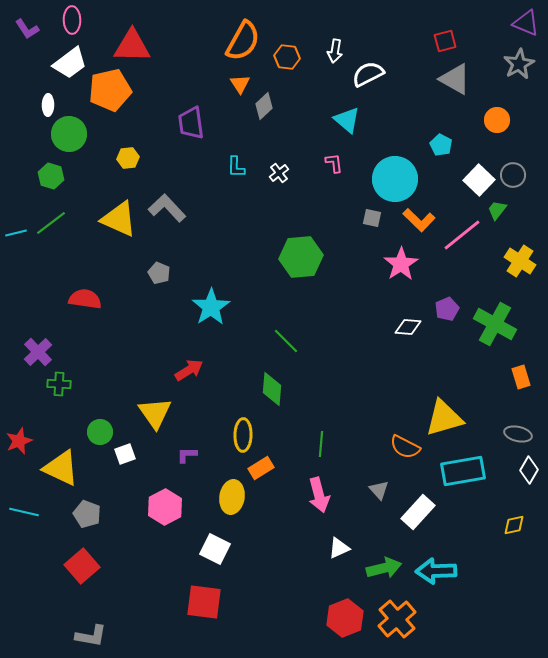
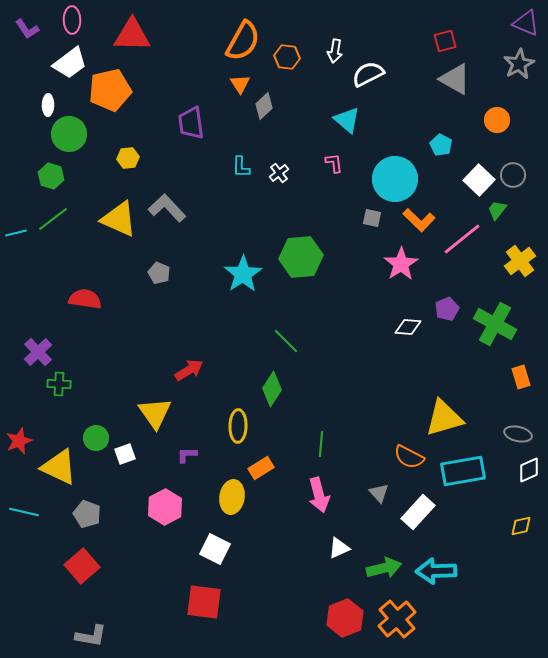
red triangle at (132, 46): moved 11 px up
cyan L-shape at (236, 167): moved 5 px right
green line at (51, 223): moved 2 px right, 4 px up
pink line at (462, 235): moved 4 px down
yellow cross at (520, 261): rotated 20 degrees clockwise
cyan star at (211, 307): moved 32 px right, 33 px up
green diamond at (272, 389): rotated 28 degrees clockwise
green circle at (100, 432): moved 4 px left, 6 px down
yellow ellipse at (243, 435): moved 5 px left, 9 px up
orange semicircle at (405, 447): moved 4 px right, 10 px down
yellow triangle at (61, 468): moved 2 px left, 1 px up
white diamond at (529, 470): rotated 36 degrees clockwise
gray triangle at (379, 490): moved 3 px down
yellow diamond at (514, 525): moved 7 px right, 1 px down
